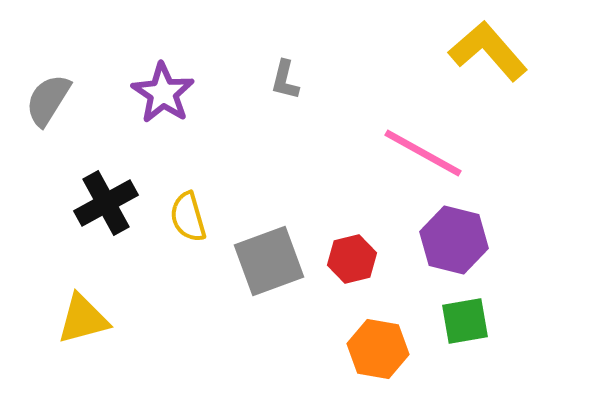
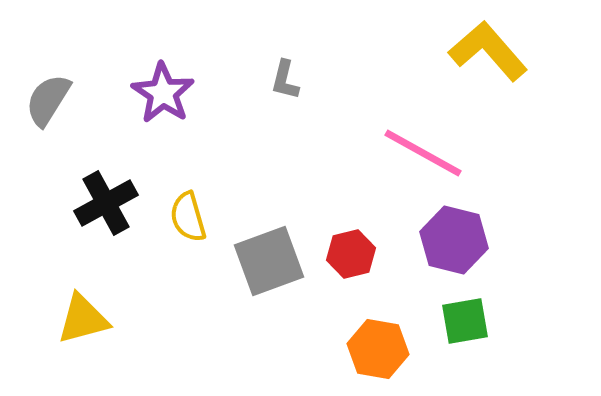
red hexagon: moved 1 px left, 5 px up
